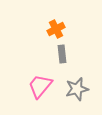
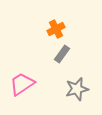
gray rectangle: rotated 42 degrees clockwise
pink trapezoid: moved 18 px left, 2 px up; rotated 16 degrees clockwise
